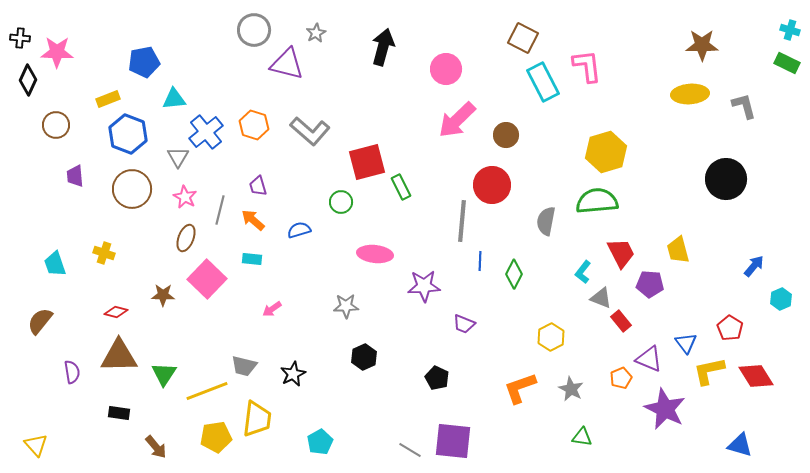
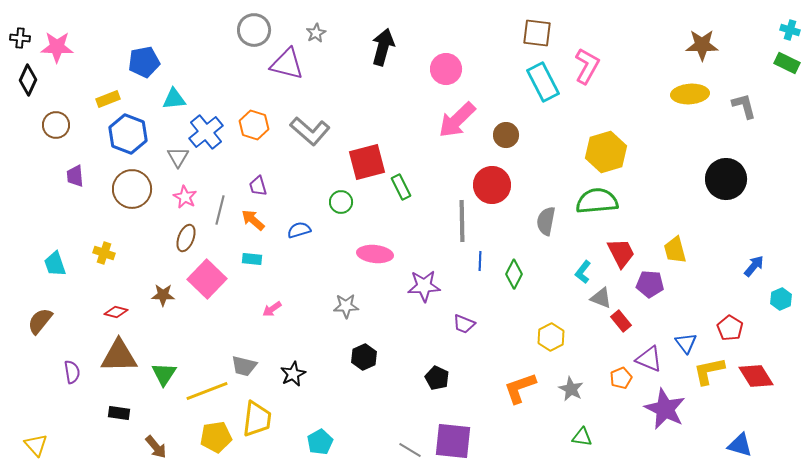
brown square at (523, 38): moved 14 px right, 5 px up; rotated 20 degrees counterclockwise
pink star at (57, 52): moved 5 px up
pink L-shape at (587, 66): rotated 36 degrees clockwise
gray line at (462, 221): rotated 6 degrees counterclockwise
yellow trapezoid at (678, 250): moved 3 px left
